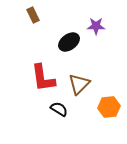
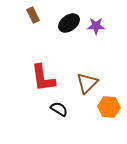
black ellipse: moved 19 px up
brown triangle: moved 8 px right, 1 px up
orange hexagon: rotated 10 degrees clockwise
